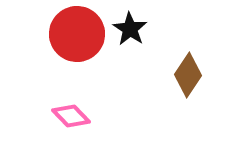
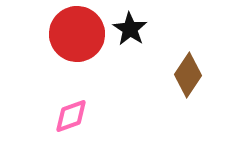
pink diamond: rotated 66 degrees counterclockwise
